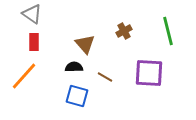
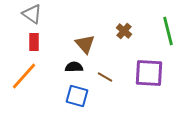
brown cross: rotated 21 degrees counterclockwise
